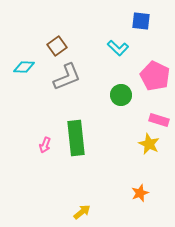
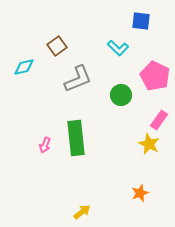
cyan diamond: rotated 15 degrees counterclockwise
gray L-shape: moved 11 px right, 2 px down
pink rectangle: rotated 72 degrees counterclockwise
